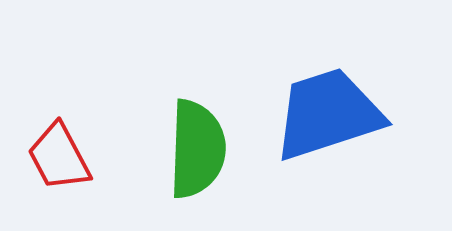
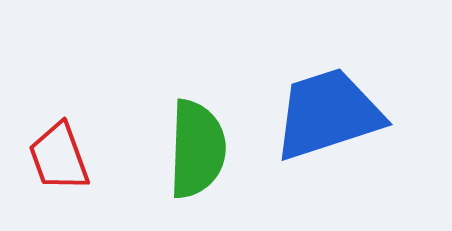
red trapezoid: rotated 8 degrees clockwise
